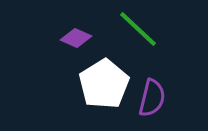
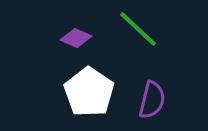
white pentagon: moved 15 px left, 8 px down; rotated 6 degrees counterclockwise
purple semicircle: moved 2 px down
